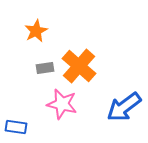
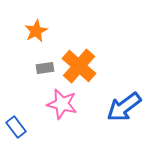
blue rectangle: rotated 45 degrees clockwise
